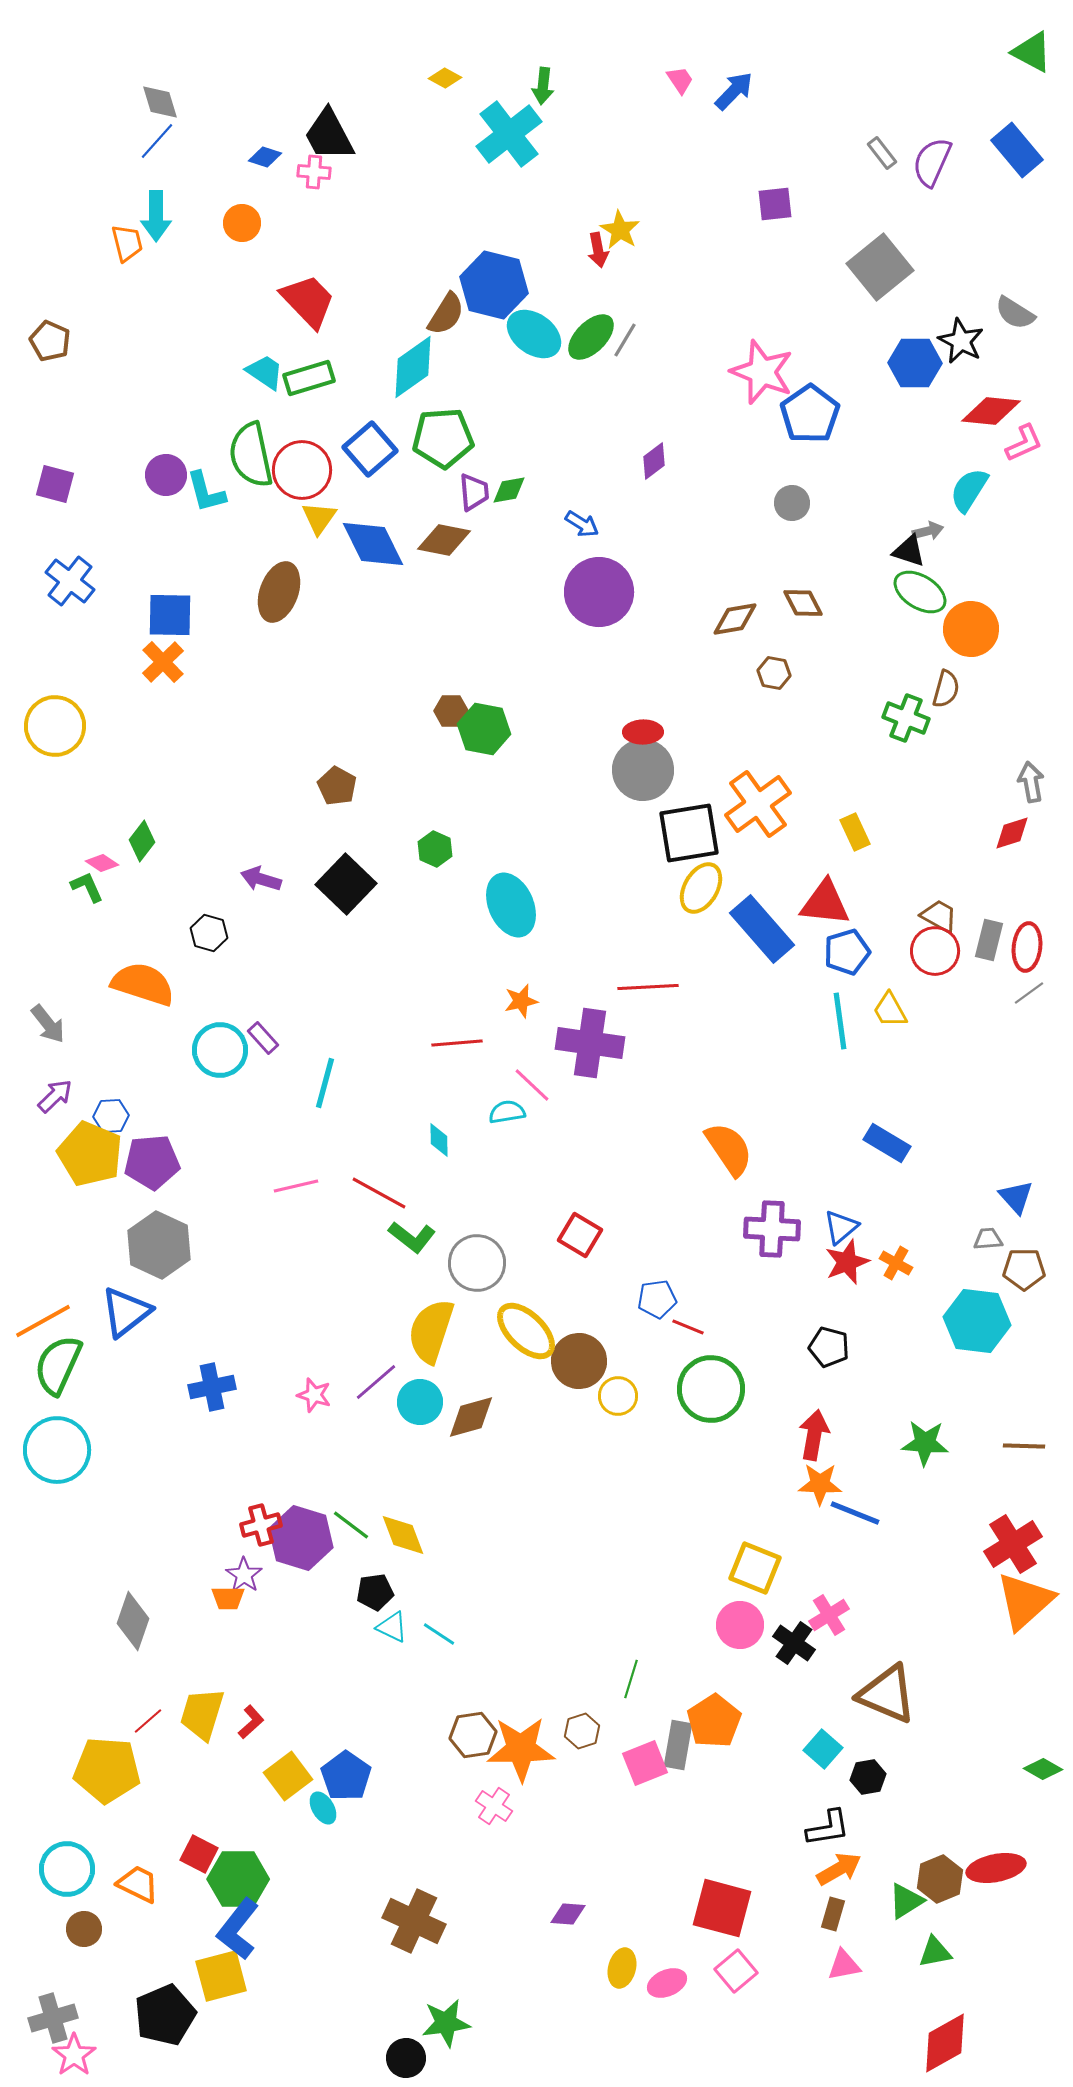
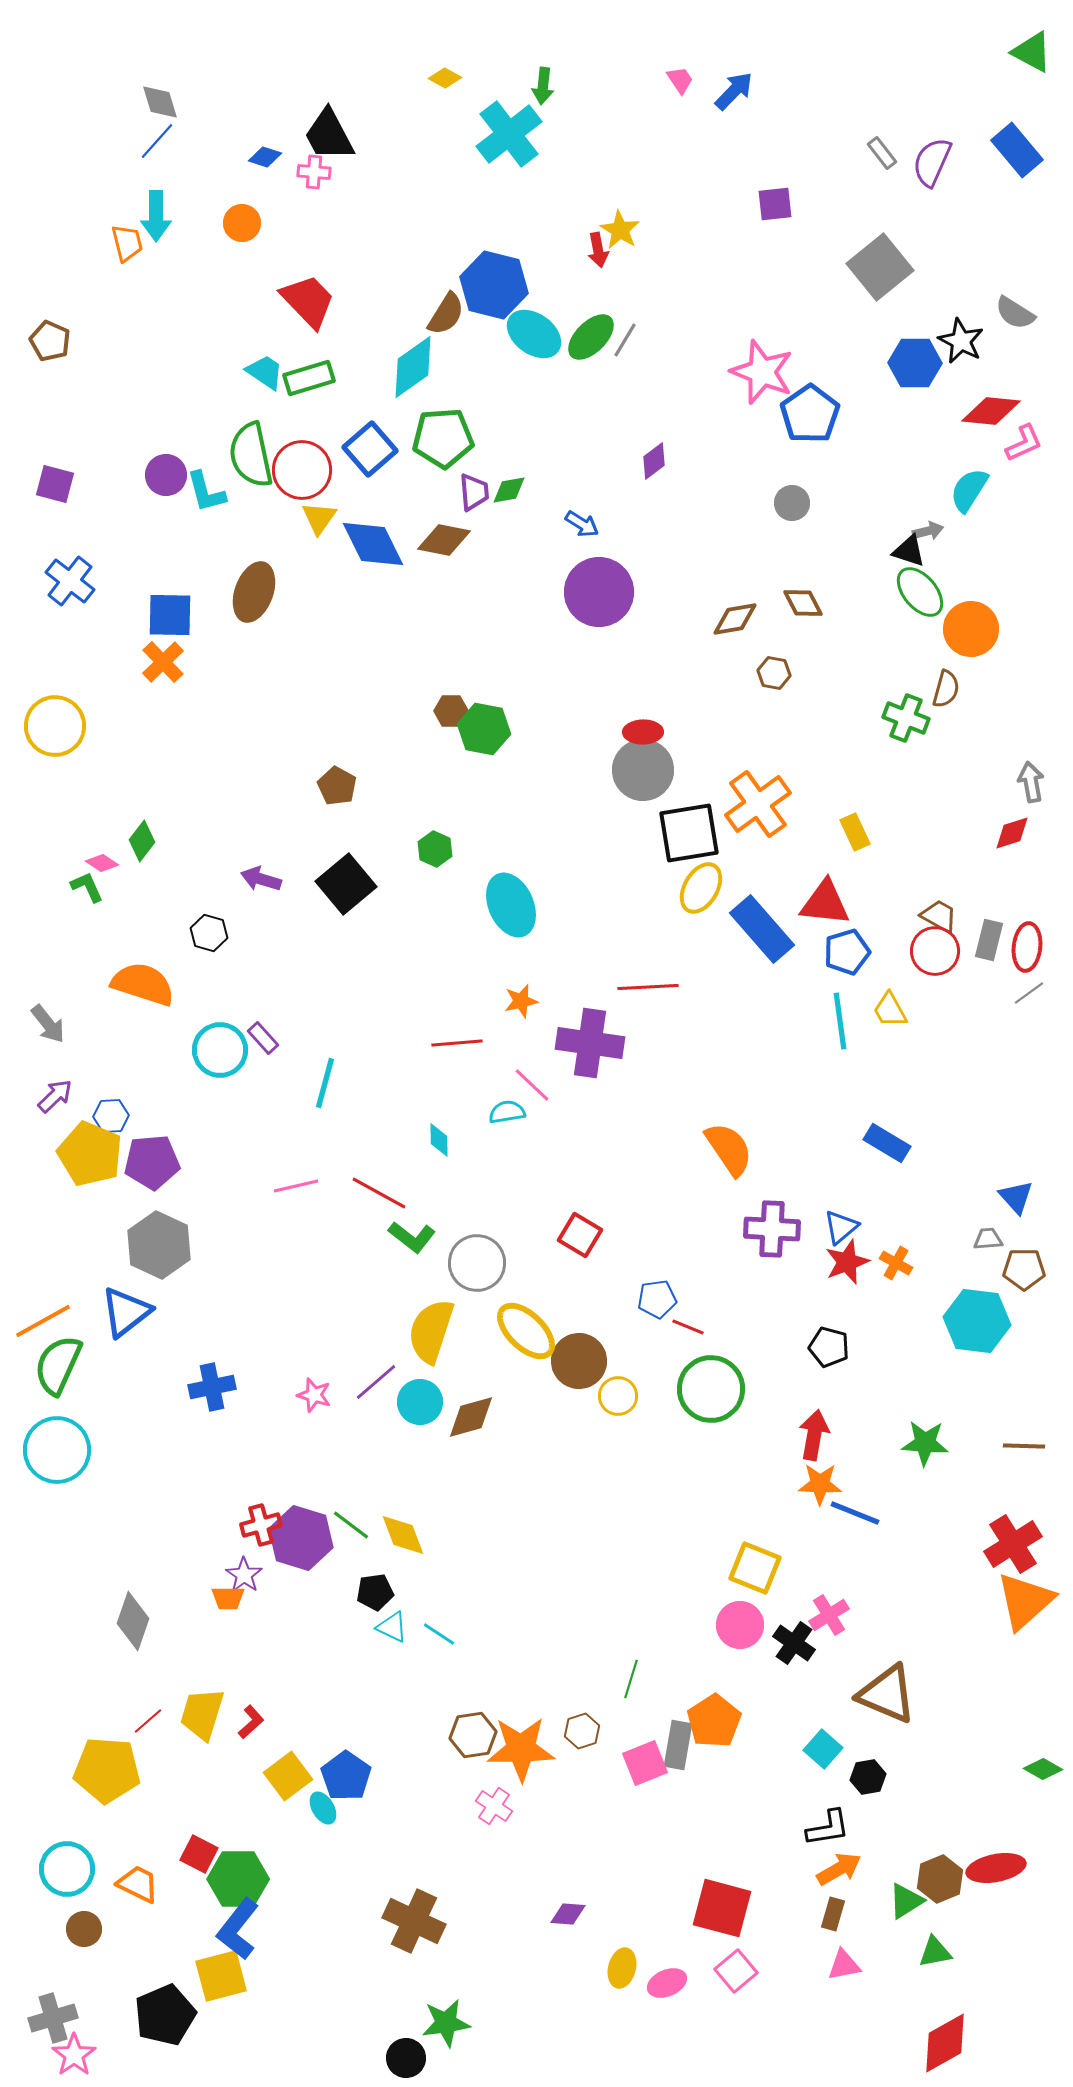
brown ellipse at (279, 592): moved 25 px left
green ellipse at (920, 592): rotated 18 degrees clockwise
black square at (346, 884): rotated 6 degrees clockwise
